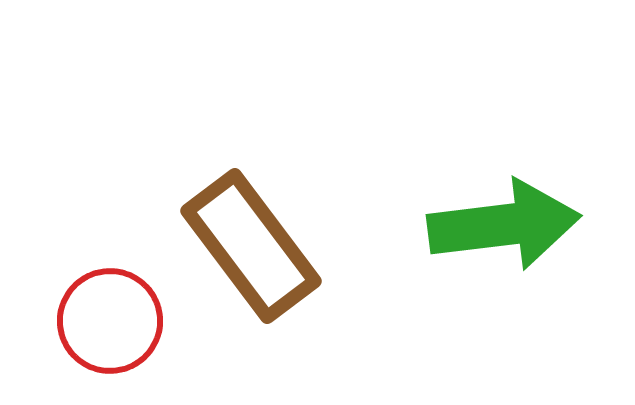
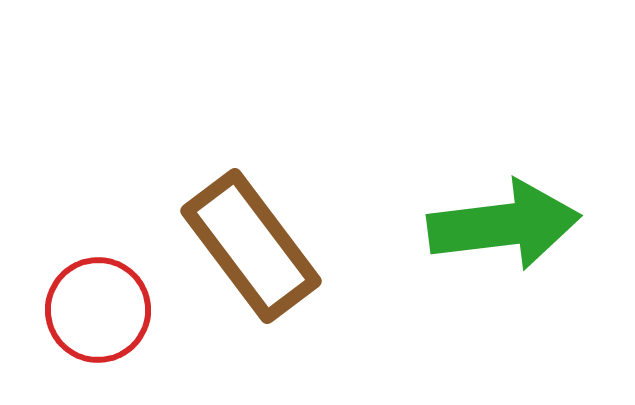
red circle: moved 12 px left, 11 px up
